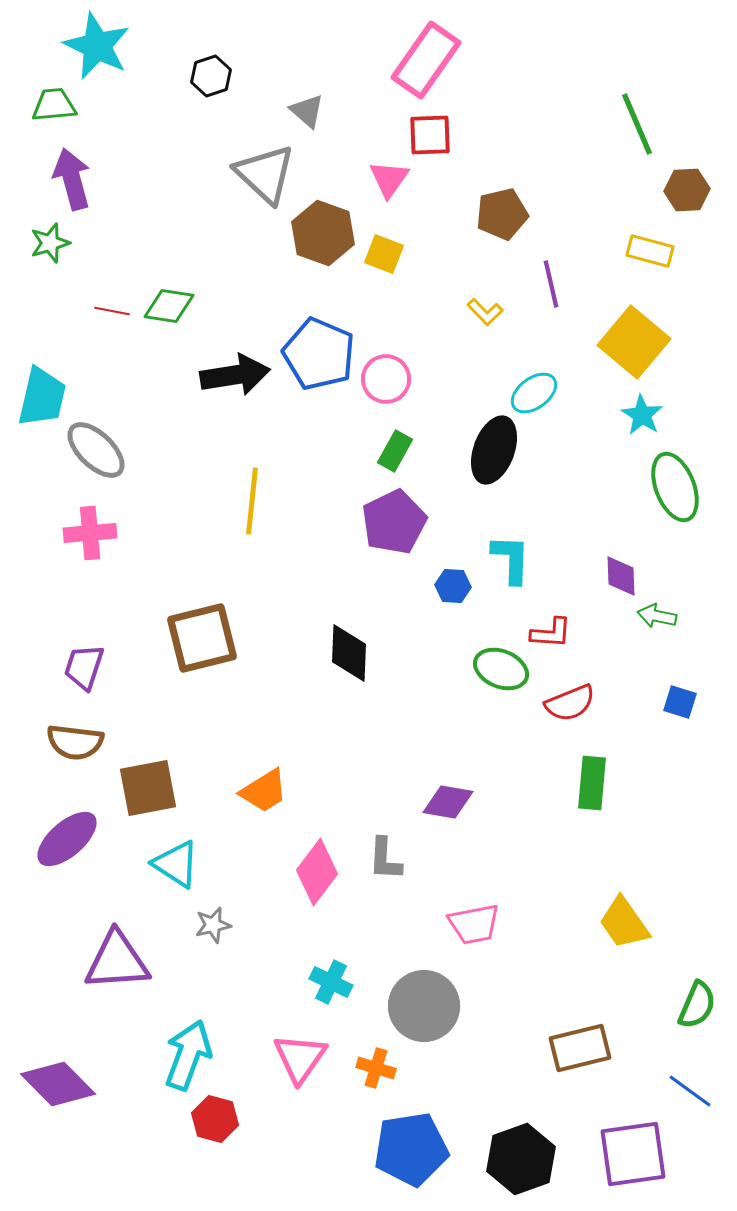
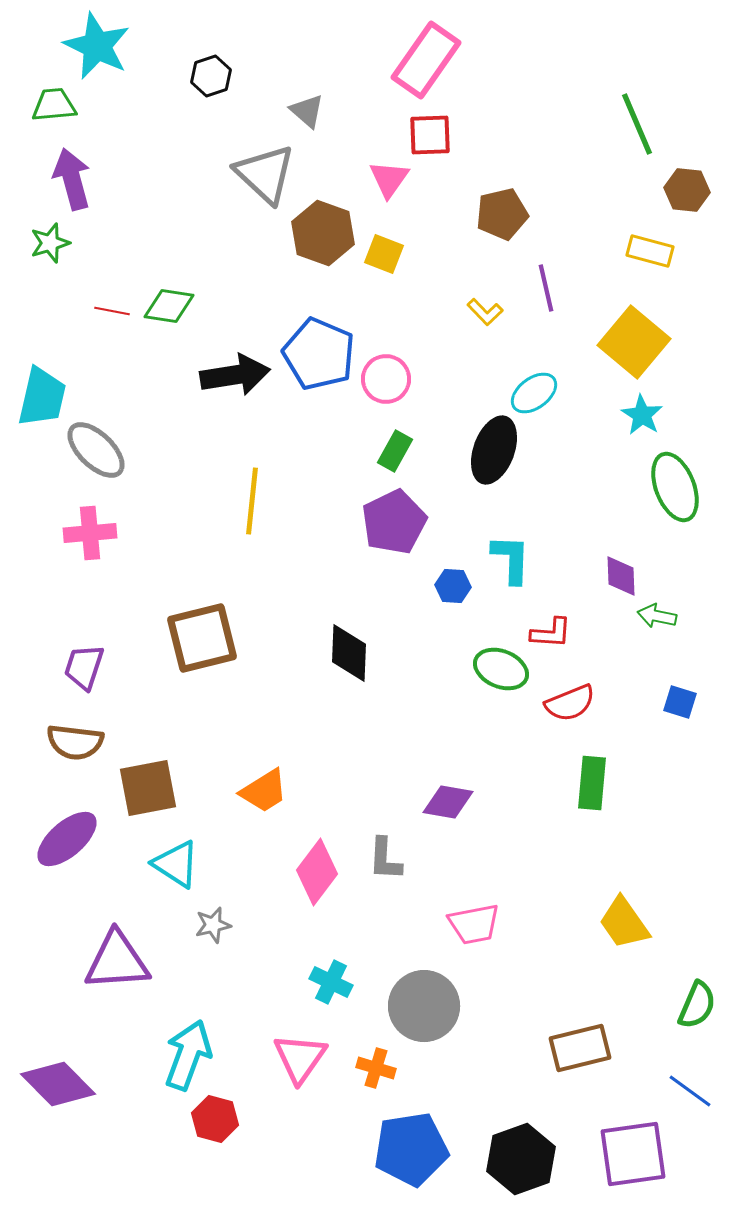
brown hexagon at (687, 190): rotated 9 degrees clockwise
purple line at (551, 284): moved 5 px left, 4 px down
